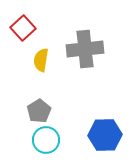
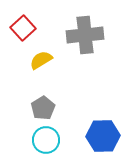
gray cross: moved 14 px up
yellow semicircle: rotated 50 degrees clockwise
gray pentagon: moved 4 px right, 3 px up
blue hexagon: moved 2 px left, 1 px down
